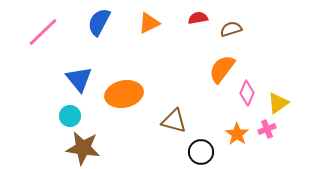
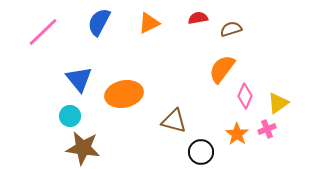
pink diamond: moved 2 px left, 3 px down
